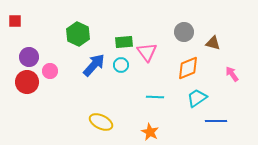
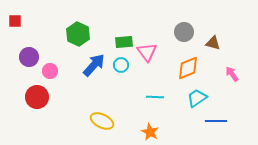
red circle: moved 10 px right, 15 px down
yellow ellipse: moved 1 px right, 1 px up
